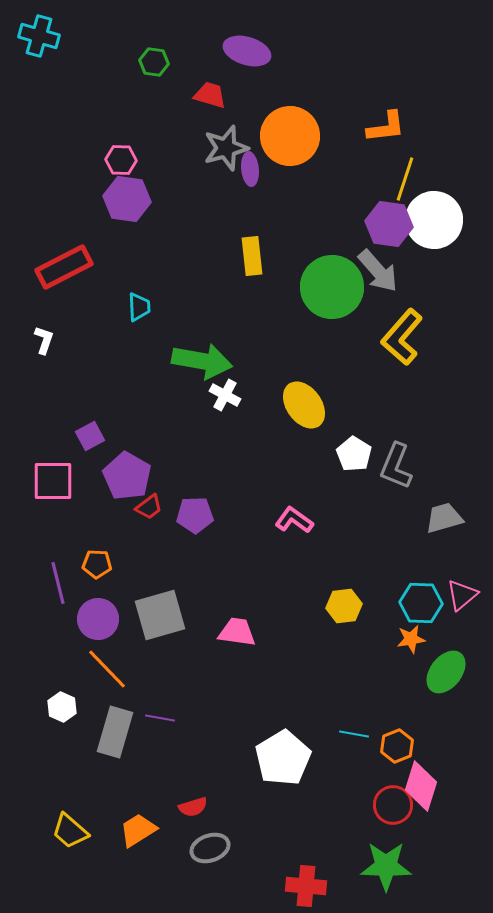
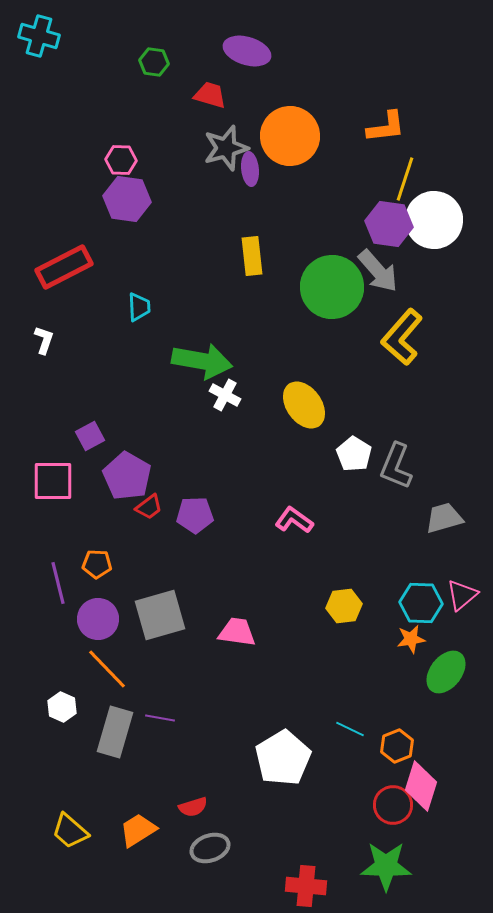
cyan line at (354, 734): moved 4 px left, 5 px up; rotated 16 degrees clockwise
